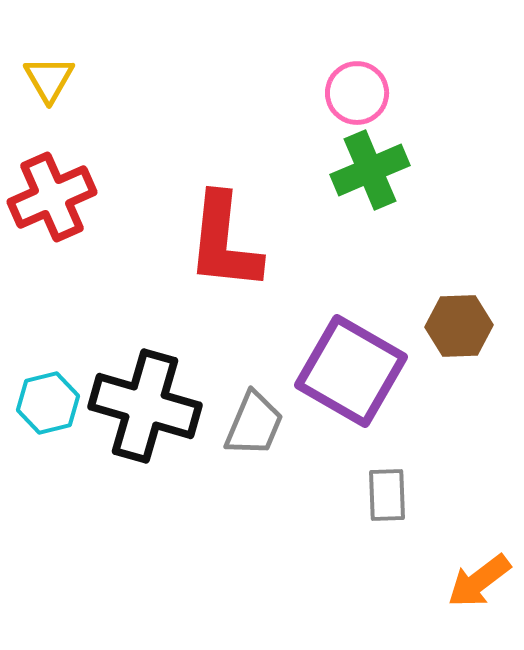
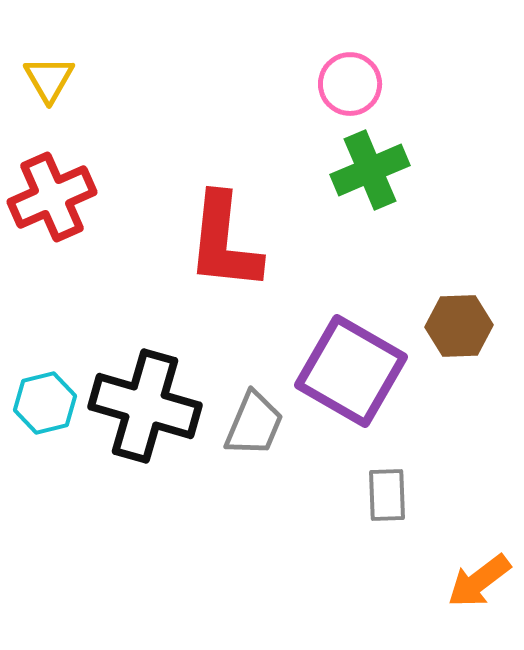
pink circle: moved 7 px left, 9 px up
cyan hexagon: moved 3 px left
